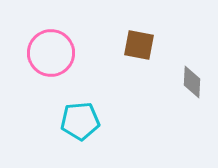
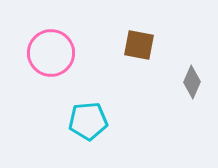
gray diamond: rotated 20 degrees clockwise
cyan pentagon: moved 8 px right
